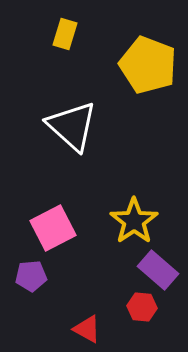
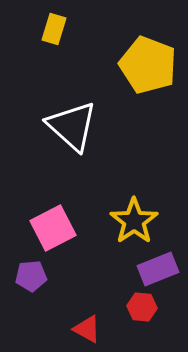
yellow rectangle: moved 11 px left, 5 px up
purple rectangle: moved 1 px up; rotated 63 degrees counterclockwise
